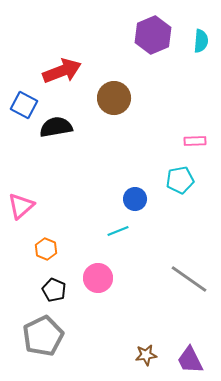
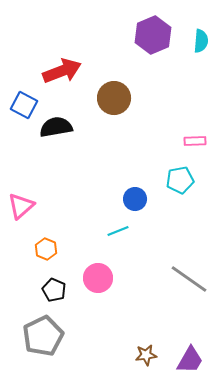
purple trapezoid: rotated 124 degrees counterclockwise
